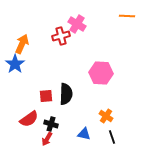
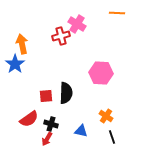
orange line: moved 10 px left, 3 px up
orange arrow: rotated 36 degrees counterclockwise
black semicircle: moved 1 px up
blue triangle: moved 3 px left, 3 px up
